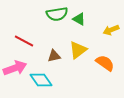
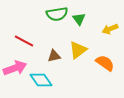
green triangle: rotated 24 degrees clockwise
yellow arrow: moved 1 px left, 1 px up
